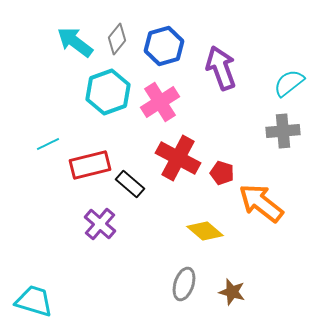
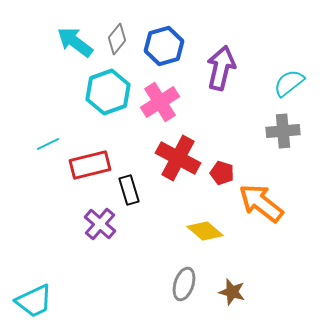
purple arrow: rotated 33 degrees clockwise
black rectangle: moved 1 px left, 6 px down; rotated 32 degrees clockwise
cyan trapezoid: rotated 138 degrees clockwise
